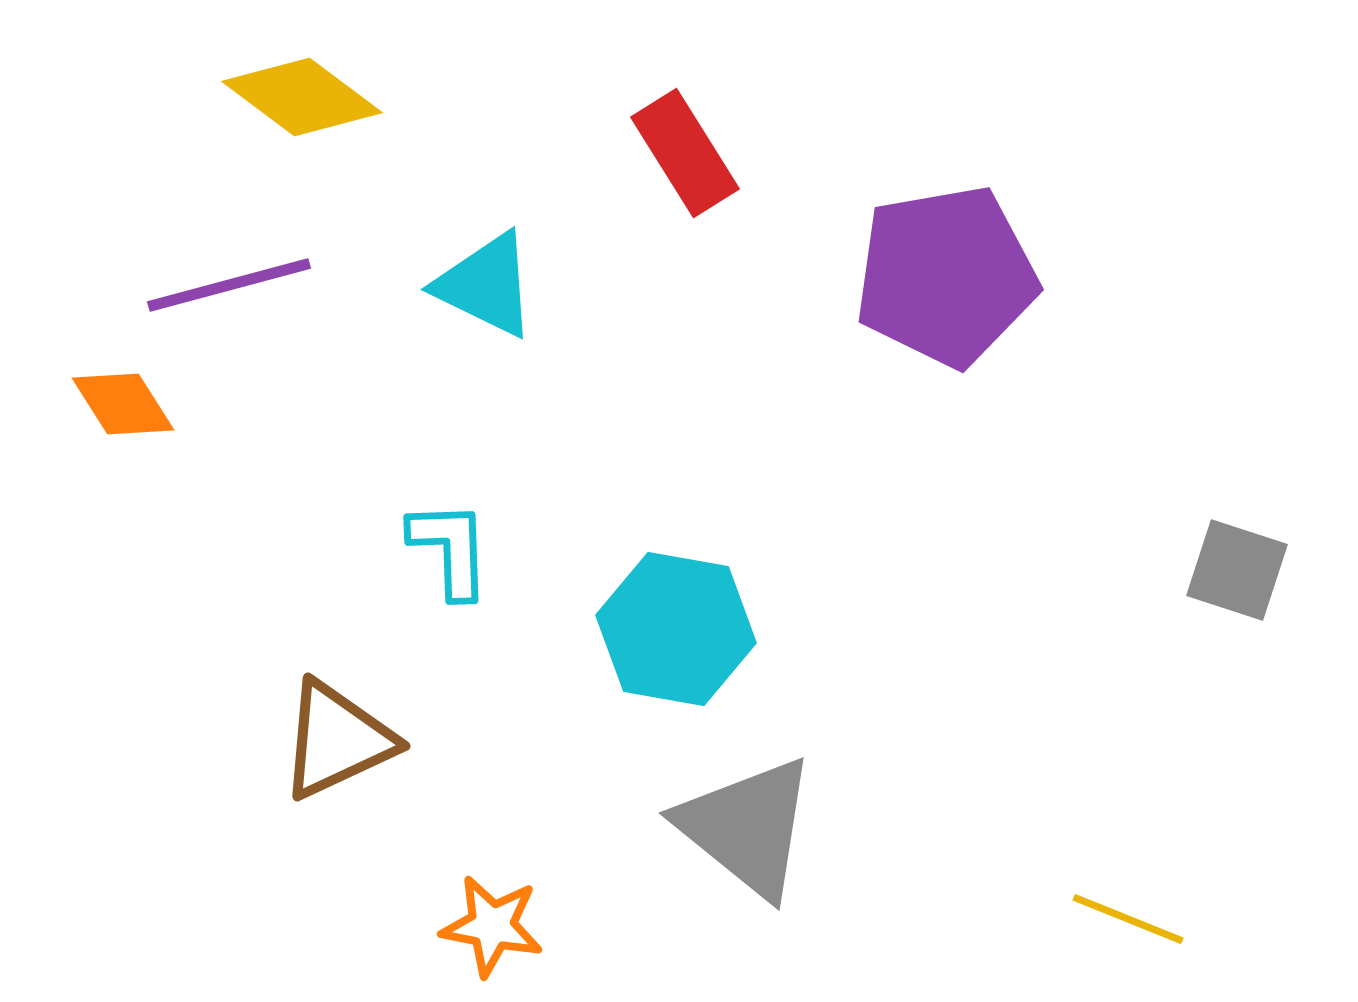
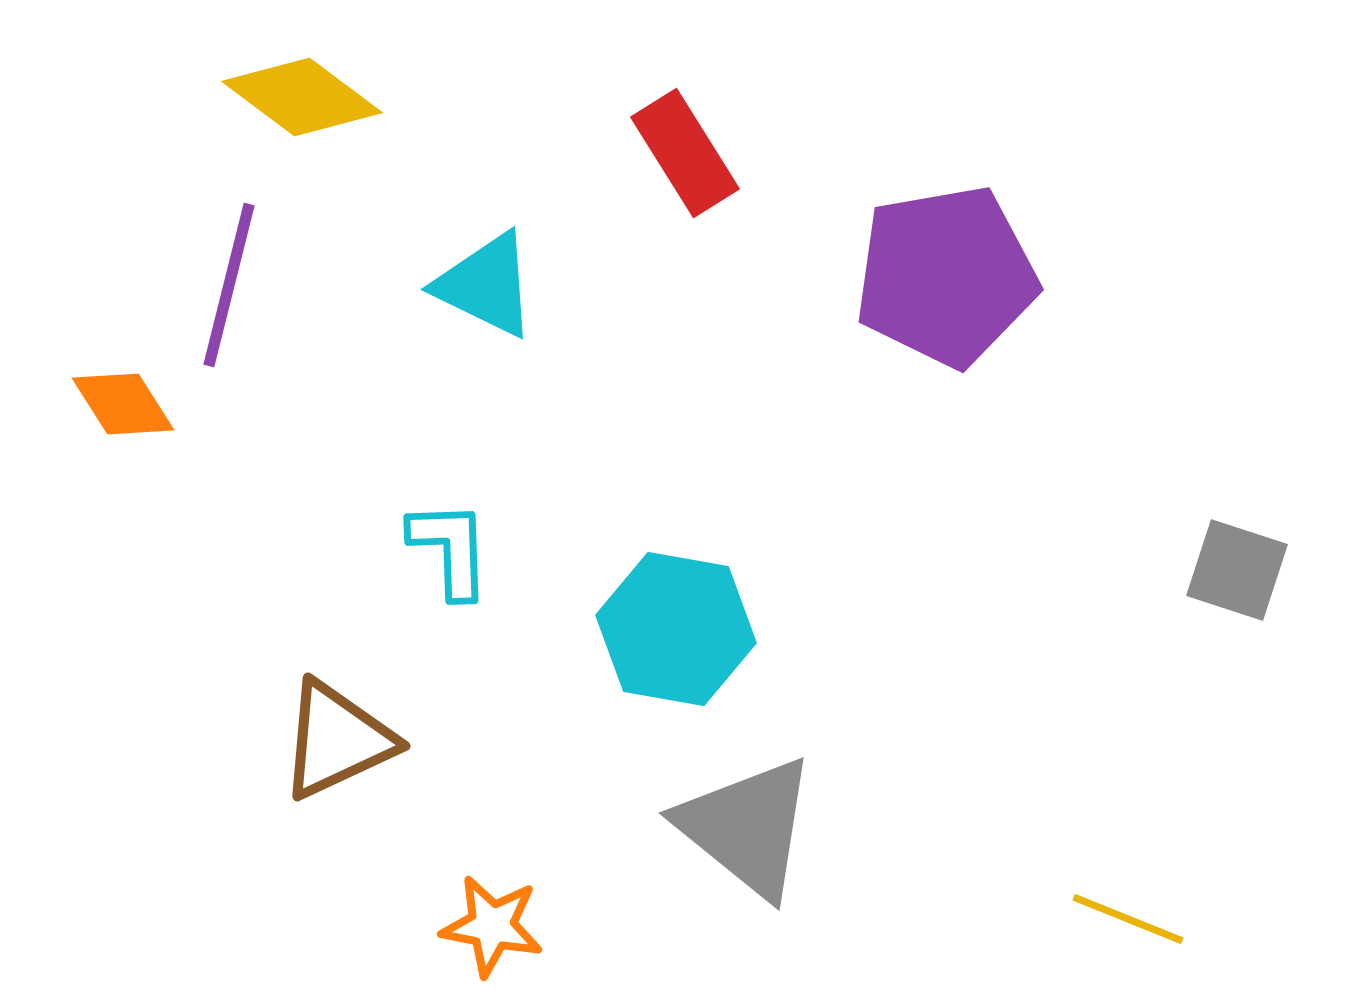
purple line: rotated 61 degrees counterclockwise
